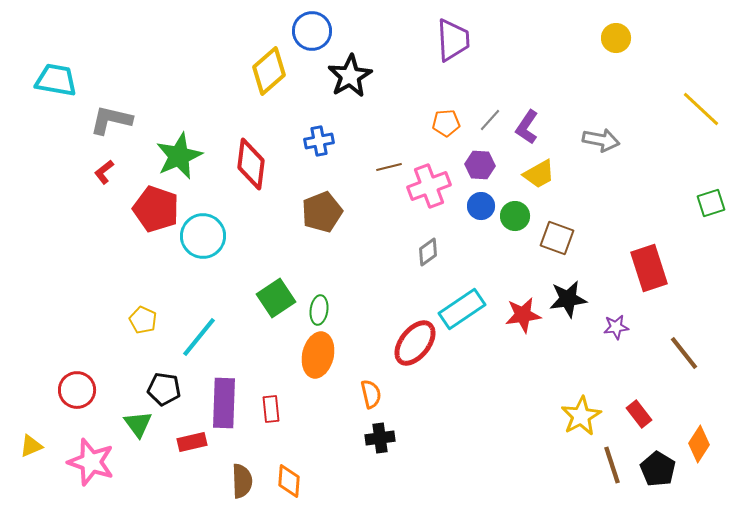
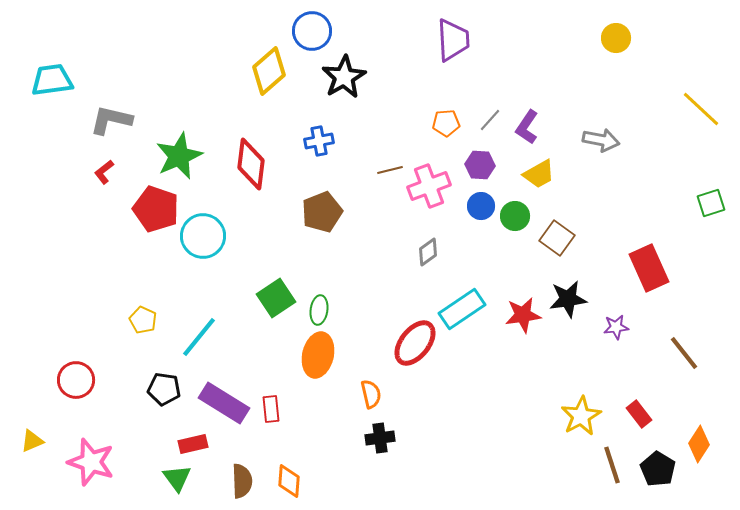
black star at (350, 76): moved 6 px left, 1 px down
cyan trapezoid at (56, 80): moved 4 px left; rotated 18 degrees counterclockwise
brown line at (389, 167): moved 1 px right, 3 px down
brown square at (557, 238): rotated 16 degrees clockwise
red rectangle at (649, 268): rotated 6 degrees counterclockwise
red circle at (77, 390): moved 1 px left, 10 px up
purple rectangle at (224, 403): rotated 60 degrees counterclockwise
green triangle at (138, 424): moved 39 px right, 54 px down
red rectangle at (192, 442): moved 1 px right, 2 px down
yellow triangle at (31, 446): moved 1 px right, 5 px up
